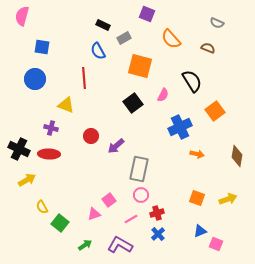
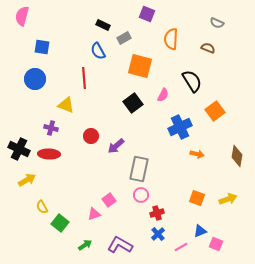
orange semicircle at (171, 39): rotated 45 degrees clockwise
pink line at (131, 219): moved 50 px right, 28 px down
